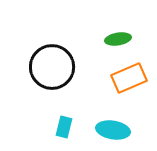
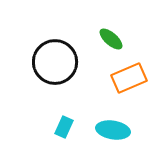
green ellipse: moved 7 px left; rotated 50 degrees clockwise
black circle: moved 3 px right, 5 px up
cyan rectangle: rotated 10 degrees clockwise
